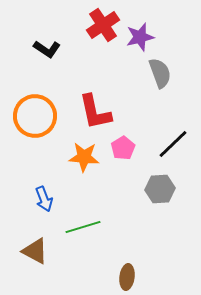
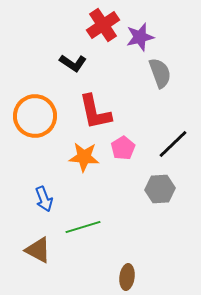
black L-shape: moved 26 px right, 14 px down
brown triangle: moved 3 px right, 1 px up
